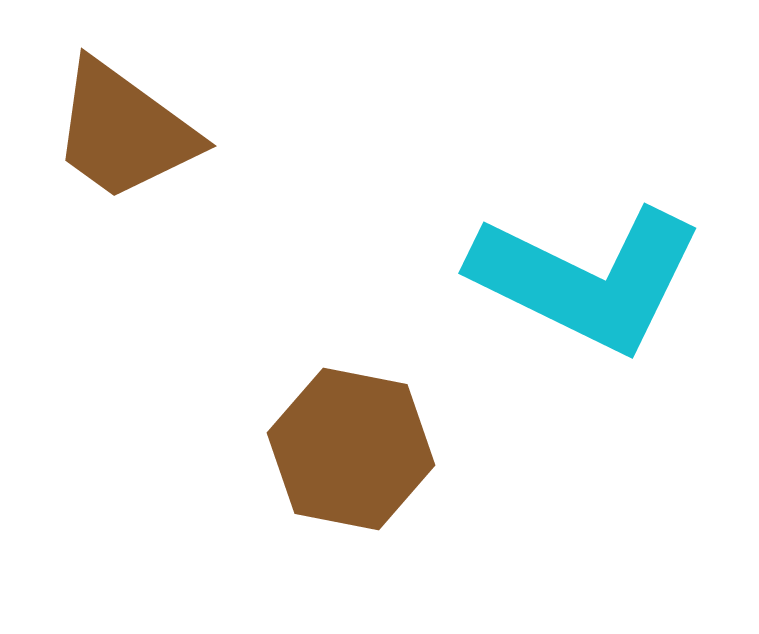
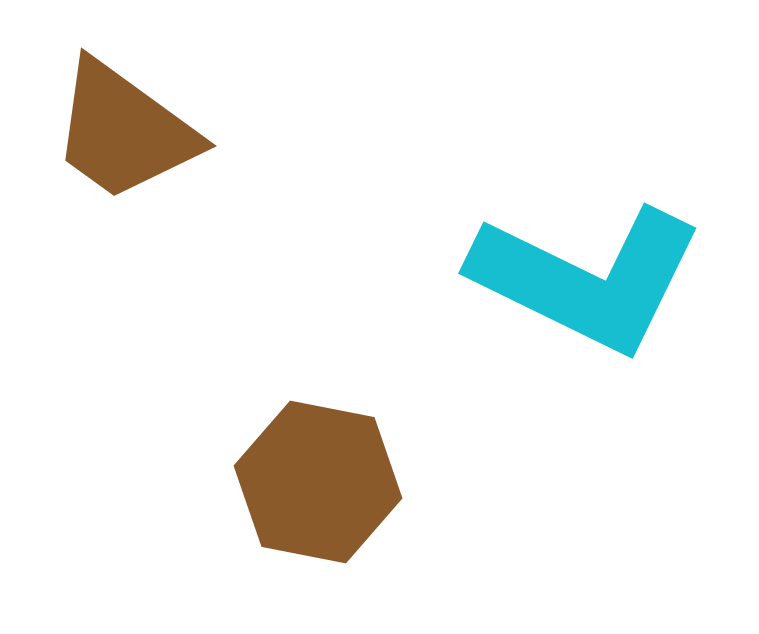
brown hexagon: moved 33 px left, 33 px down
